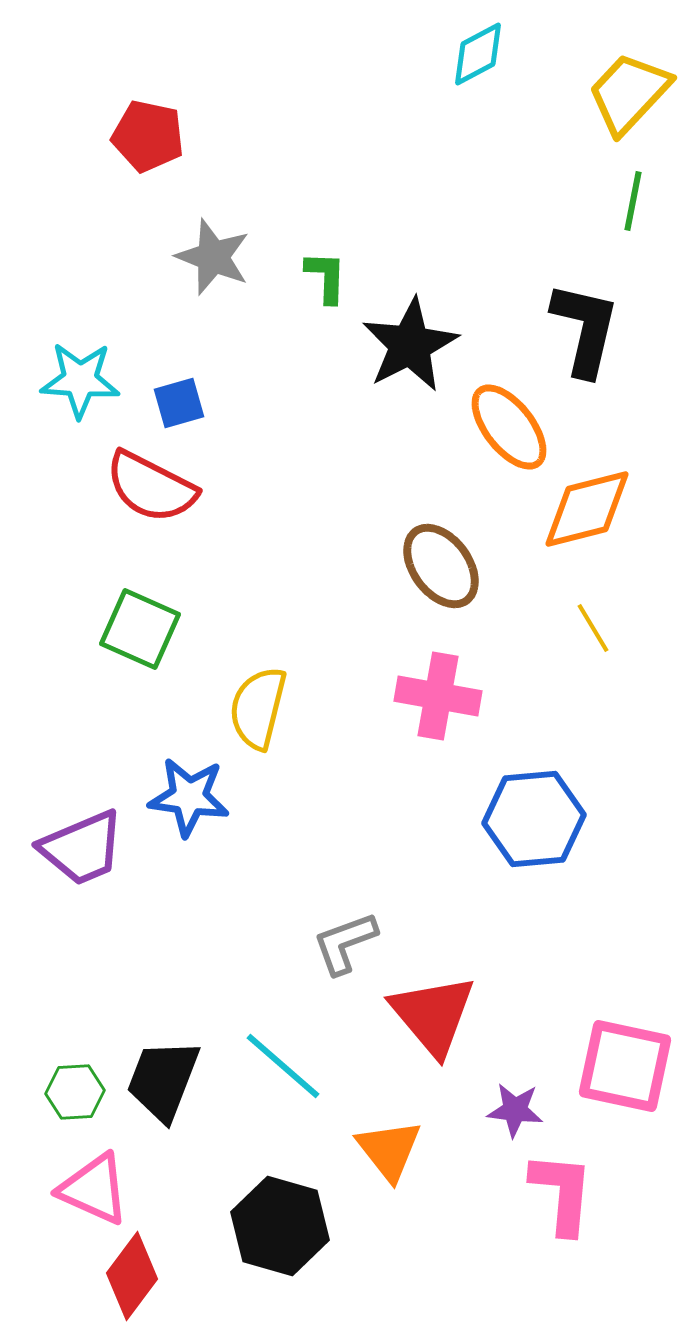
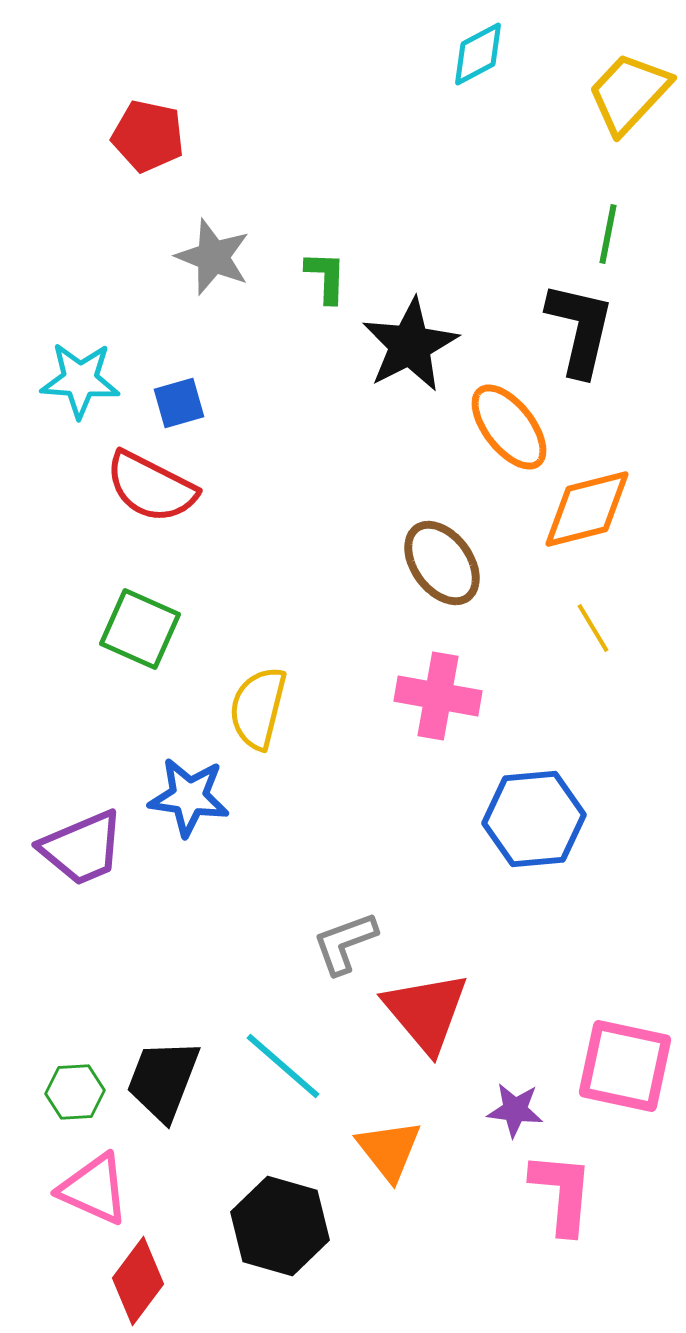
green line: moved 25 px left, 33 px down
black L-shape: moved 5 px left
brown ellipse: moved 1 px right, 3 px up
red triangle: moved 7 px left, 3 px up
red diamond: moved 6 px right, 5 px down
